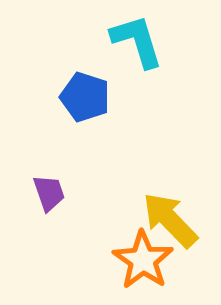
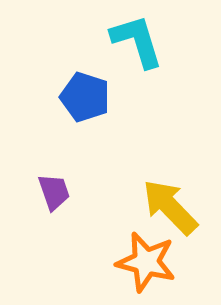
purple trapezoid: moved 5 px right, 1 px up
yellow arrow: moved 13 px up
orange star: moved 3 px right, 2 px down; rotated 20 degrees counterclockwise
